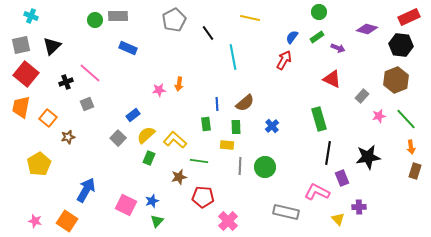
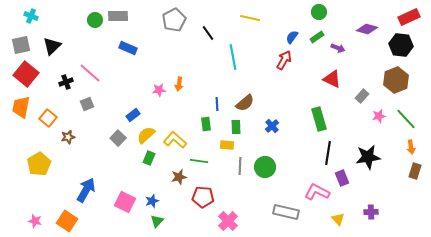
pink square at (126, 205): moved 1 px left, 3 px up
purple cross at (359, 207): moved 12 px right, 5 px down
